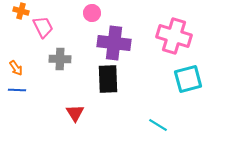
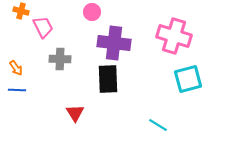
pink circle: moved 1 px up
